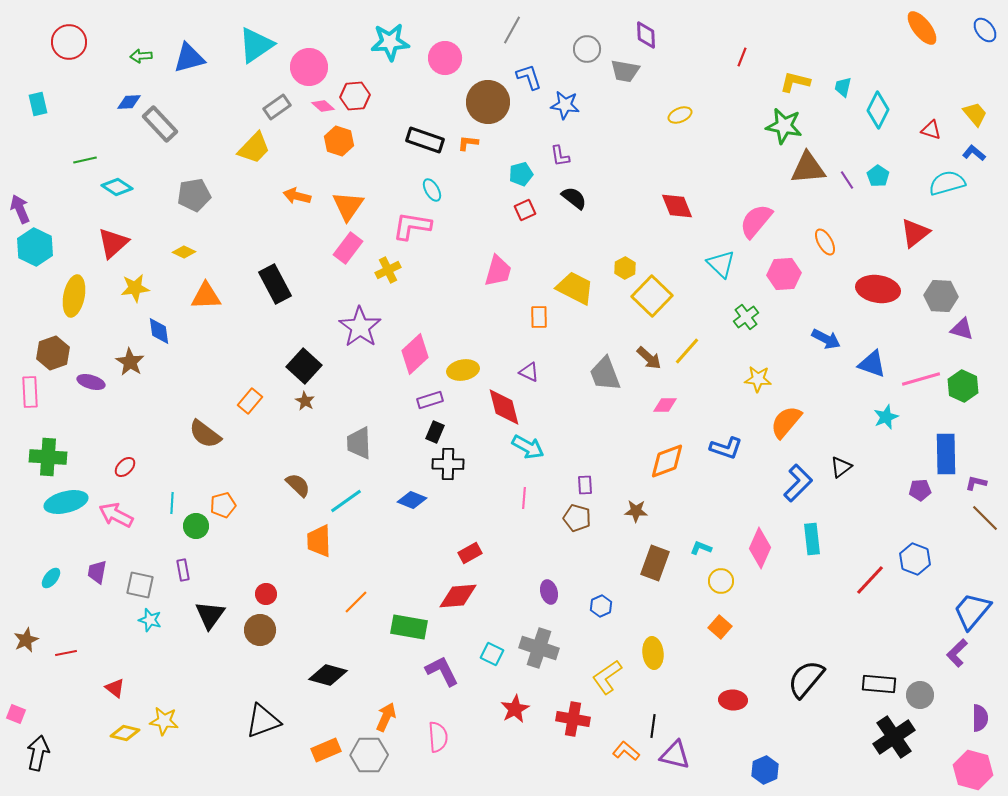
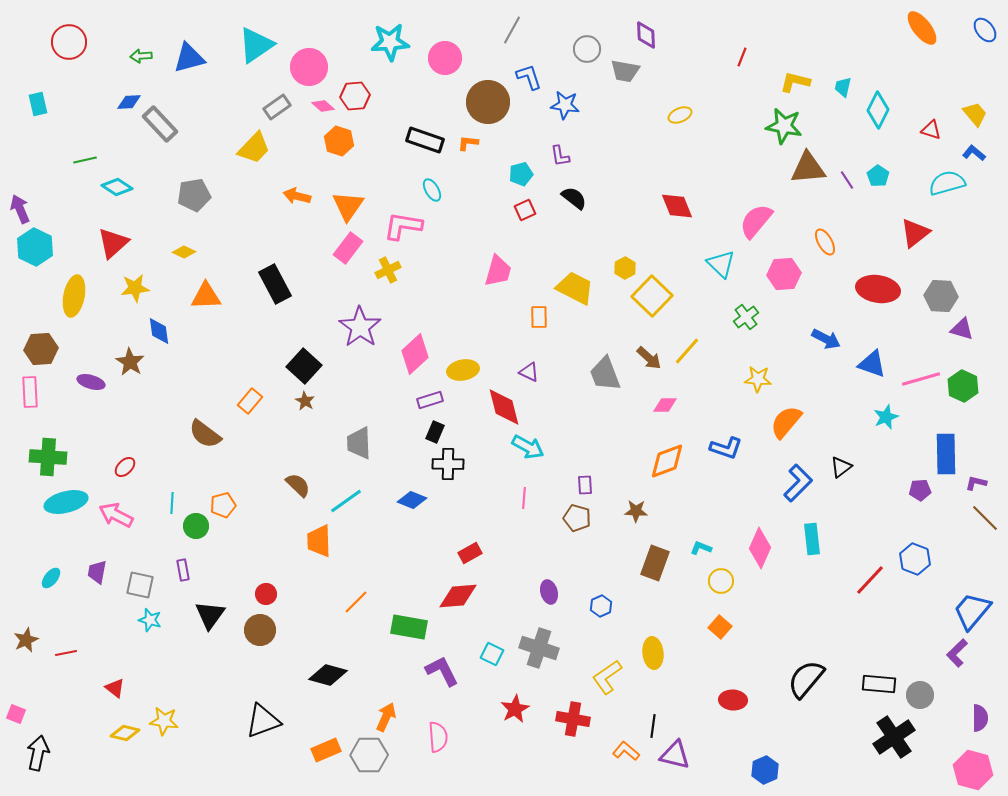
pink L-shape at (412, 226): moved 9 px left
brown hexagon at (53, 353): moved 12 px left, 4 px up; rotated 16 degrees clockwise
